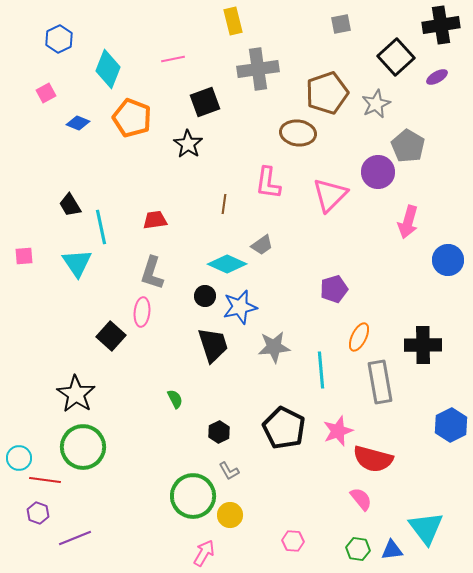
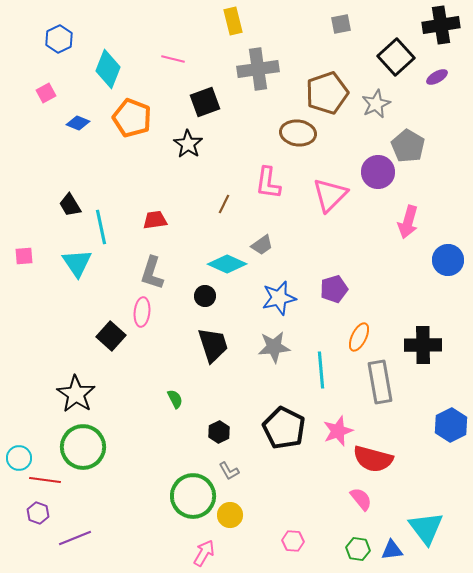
pink line at (173, 59): rotated 25 degrees clockwise
brown line at (224, 204): rotated 18 degrees clockwise
blue star at (240, 307): moved 39 px right, 9 px up
